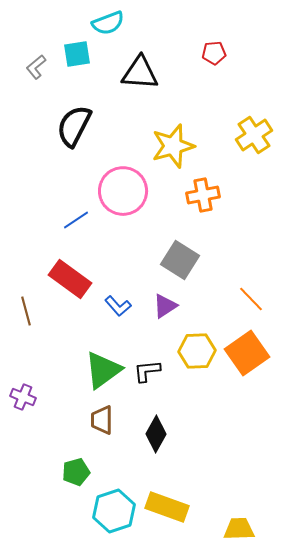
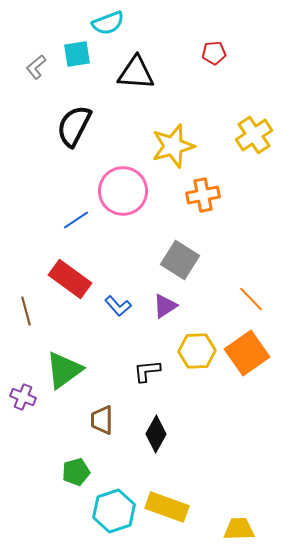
black triangle: moved 4 px left
green triangle: moved 39 px left
